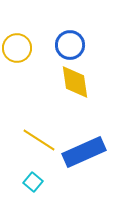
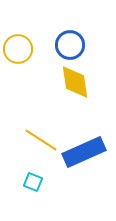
yellow circle: moved 1 px right, 1 px down
yellow line: moved 2 px right
cyan square: rotated 18 degrees counterclockwise
